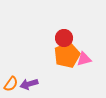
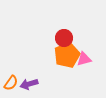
orange semicircle: moved 1 px up
